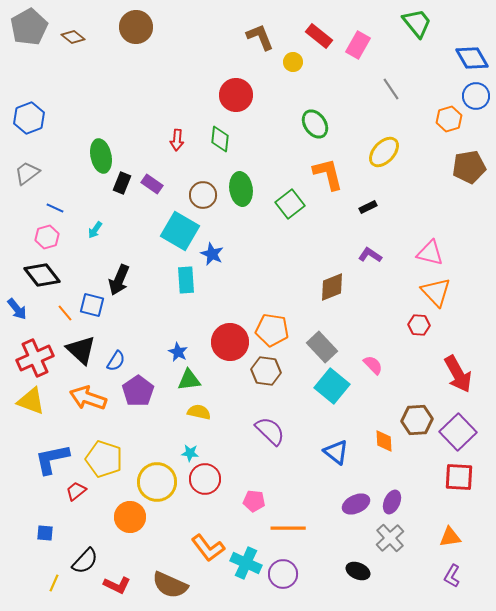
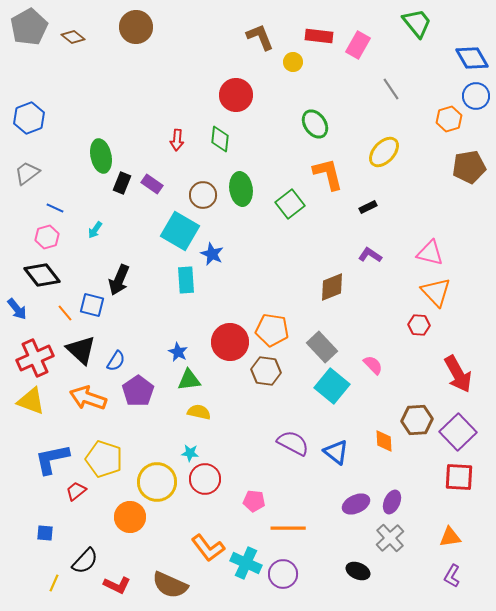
red rectangle at (319, 36): rotated 32 degrees counterclockwise
purple semicircle at (270, 431): moved 23 px right, 12 px down; rotated 16 degrees counterclockwise
